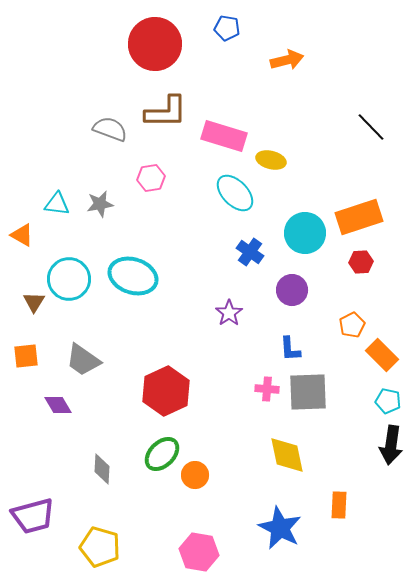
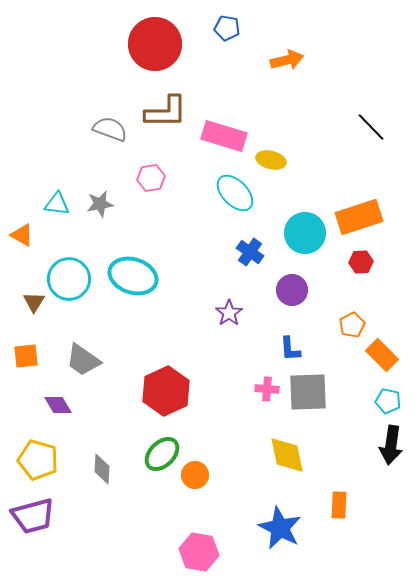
yellow pentagon at (100, 547): moved 62 px left, 87 px up
